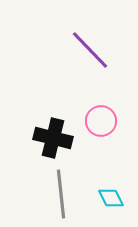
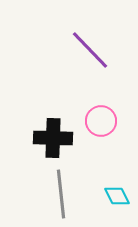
black cross: rotated 12 degrees counterclockwise
cyan diamond: moved 6 px right, 2 px up
